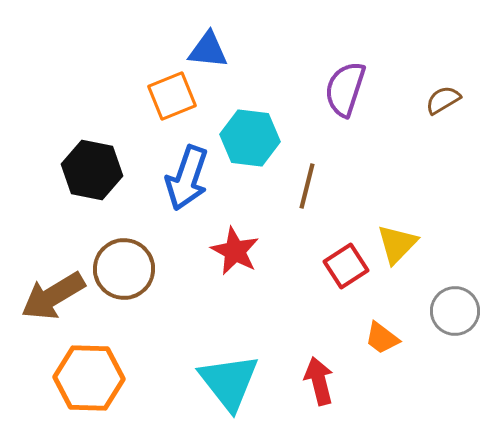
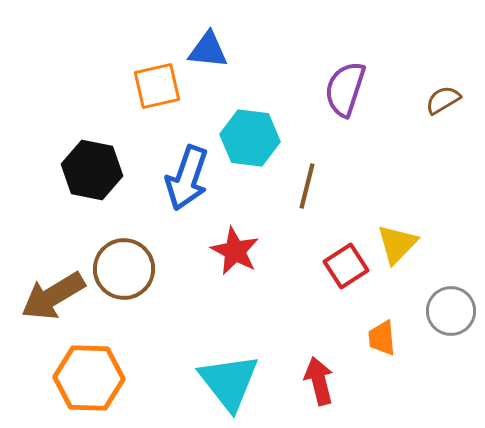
orange square: moved 15 px left, 10 px up; rotated 9 degrees clockwise
gray circle: moved 4 px left
orange trapezoid: rotated 48 degrees clockwise
